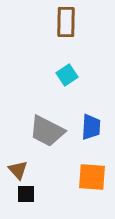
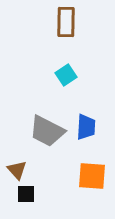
cyan square: moved 1 px left
blue trapezoid: moved 5 px left
brown triangle: moved 1 px left
orange square: moved 1 px up
